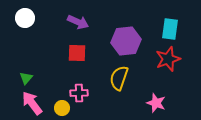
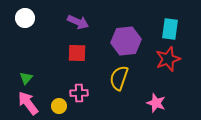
pink arrow: moved 4 px left
yellow circle: moved 3 px left, 2 px up
